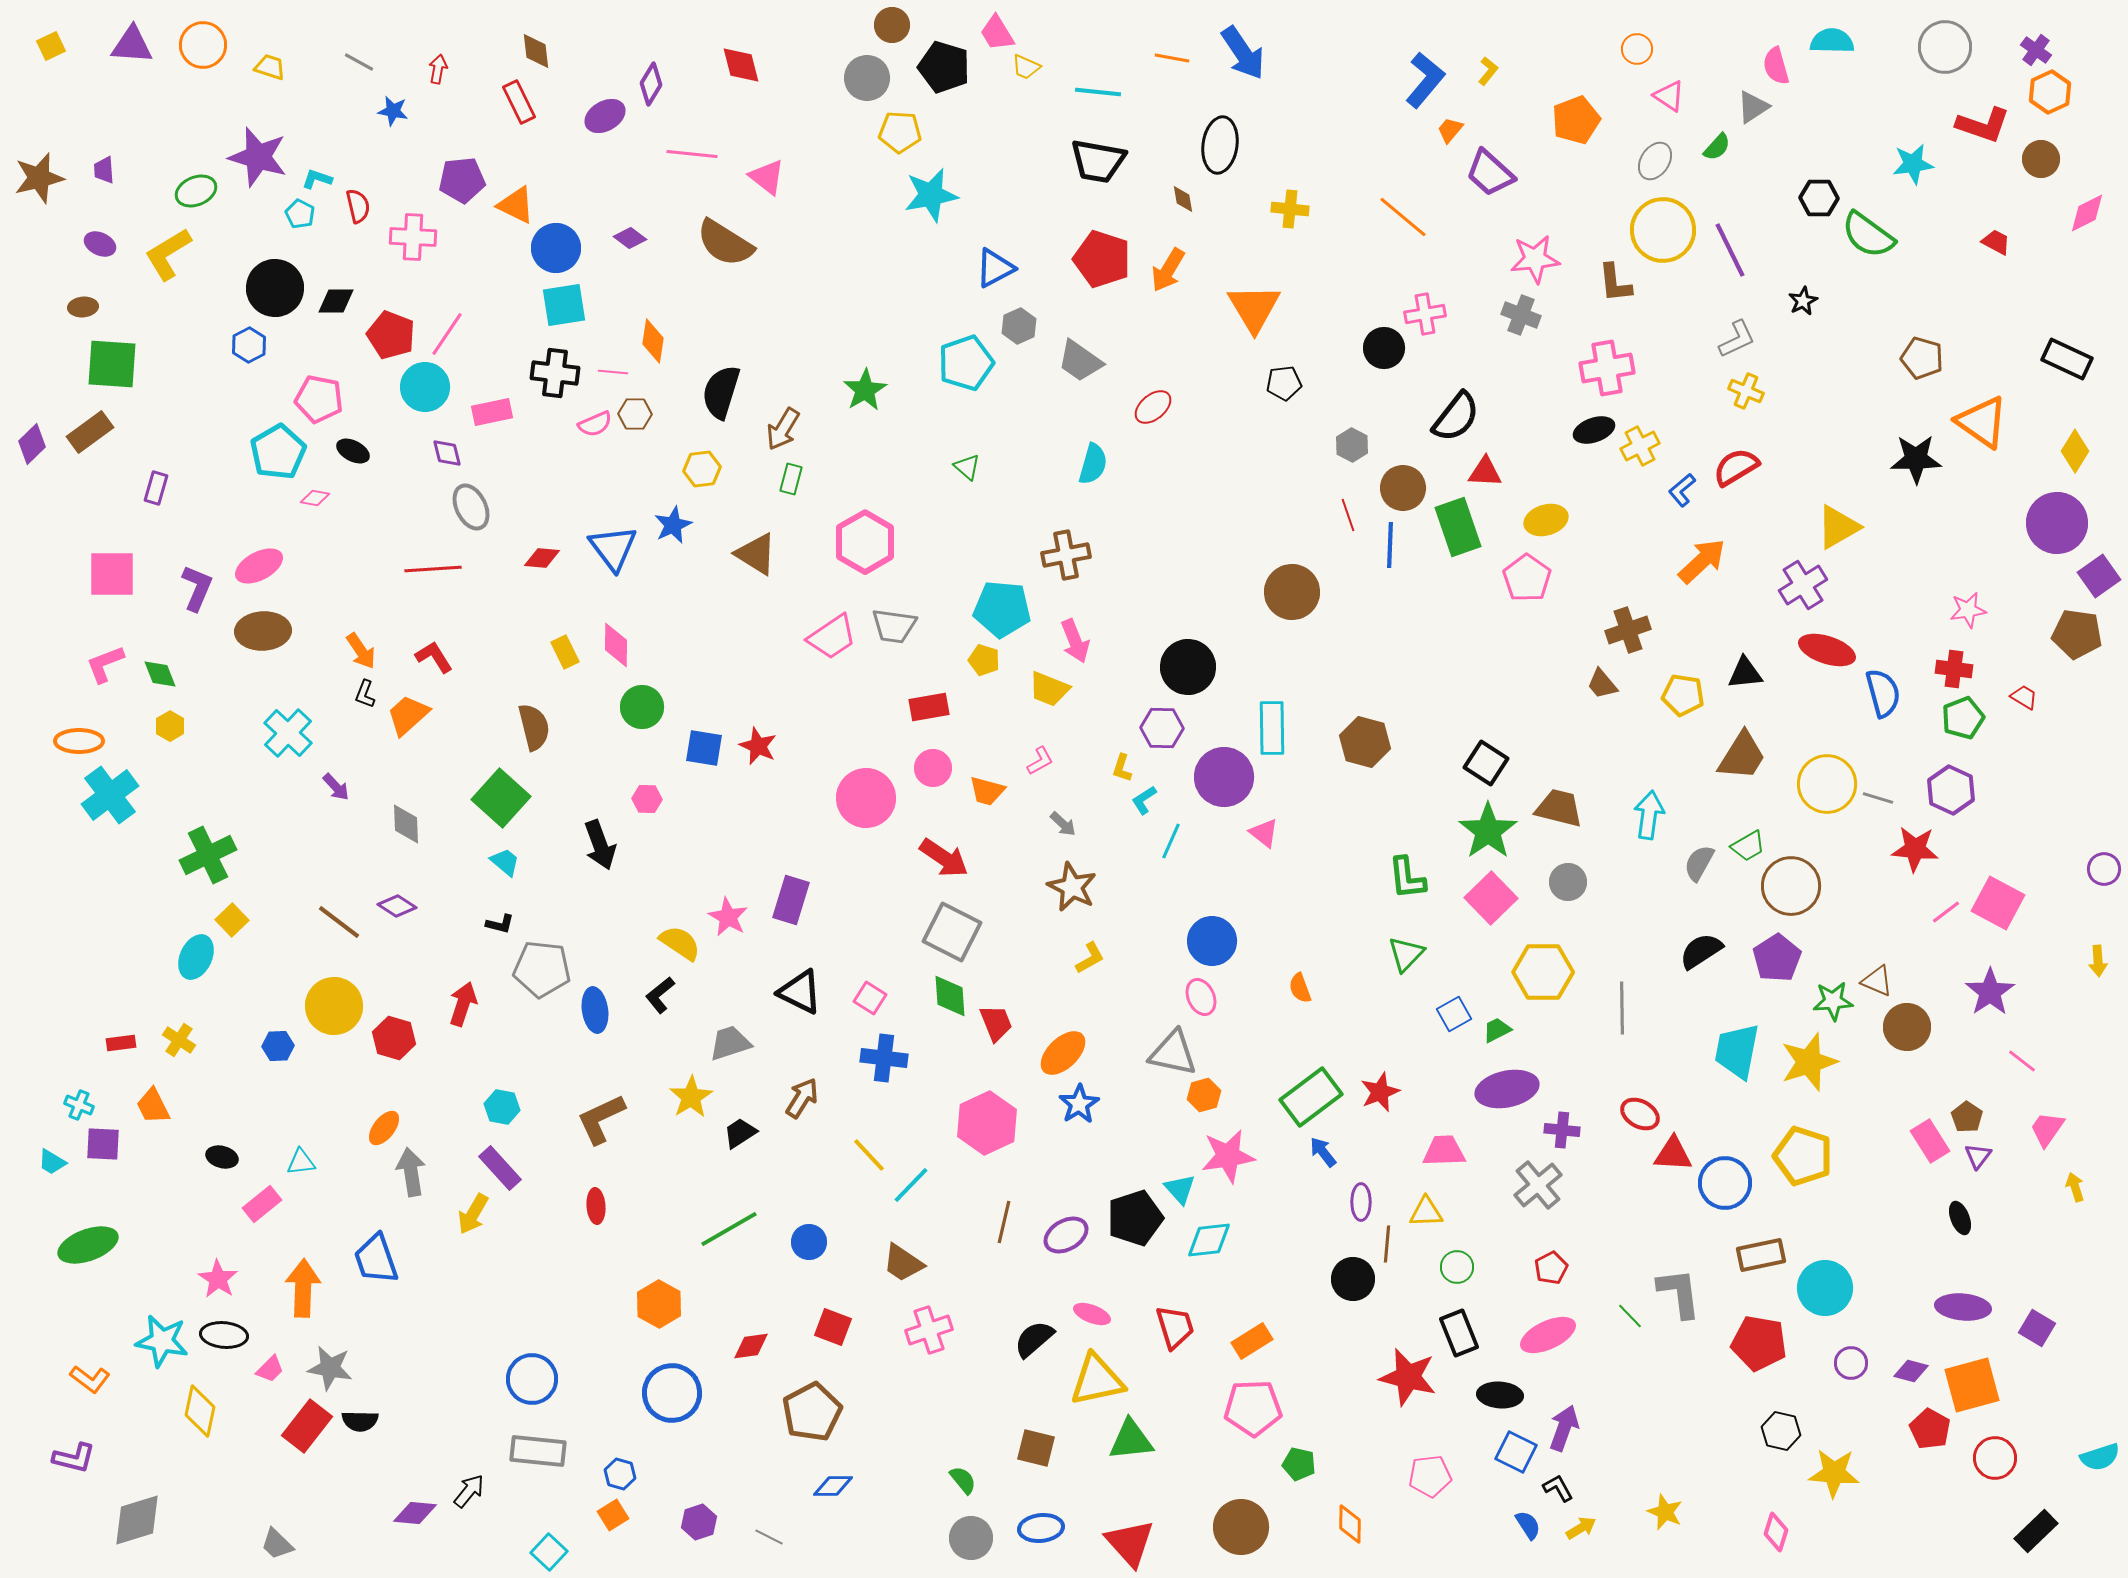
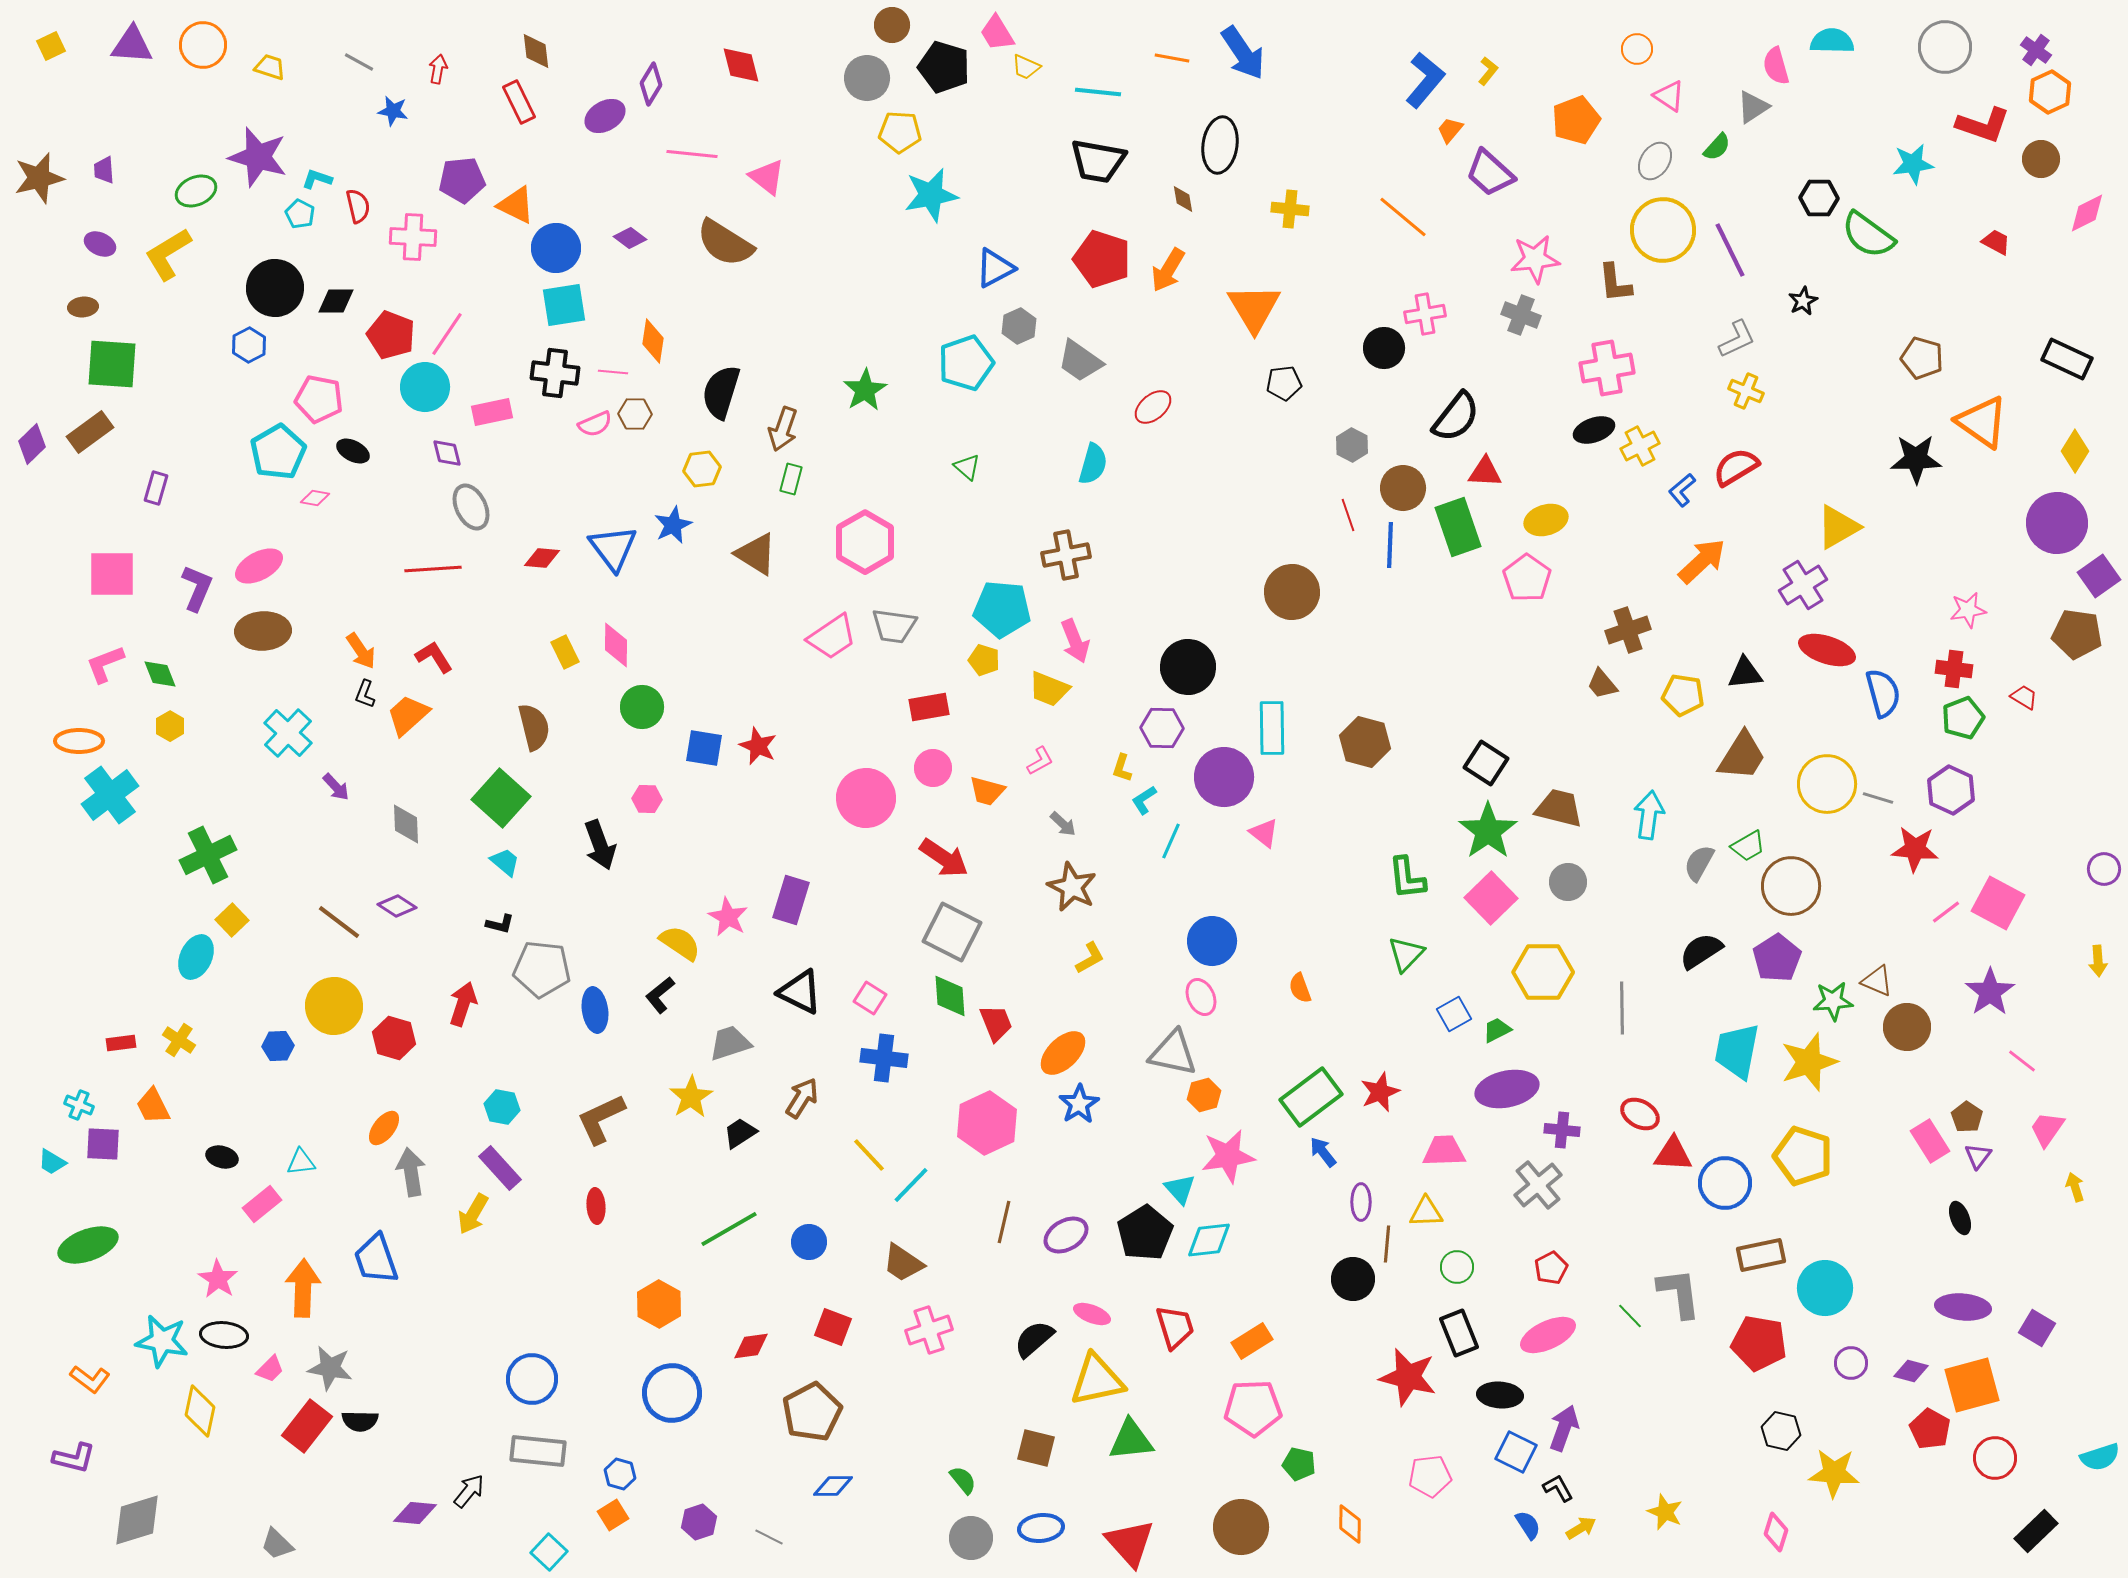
brown arrow at (783, 429): rotated 12 degrees counterclockwise
black pentagon at (1135, 1218): moved 10 px right, 15 px down; rotated 14 degrees counterclockwise
